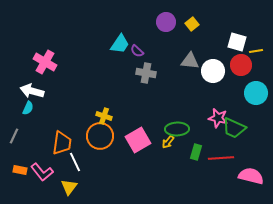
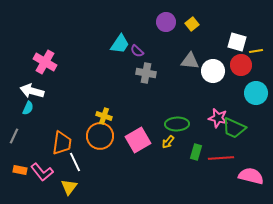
green ellipse: moved 5 px up
